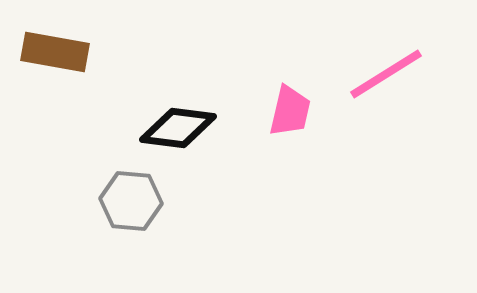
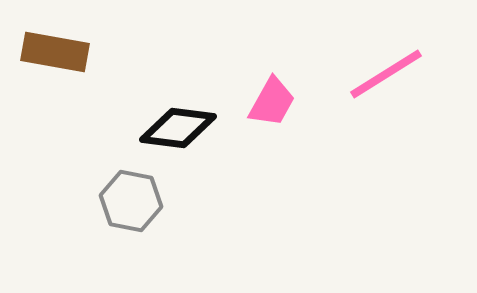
pink trapezoid: moved 18 px left, 9 px up; rotated 16 degrees clockwise
gray hexagon: rotated 6 degrees clockwise
